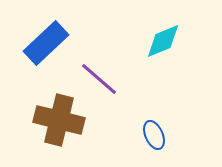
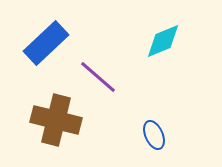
purple line: moved 1 px left, 2 px up
brown cross: moved 3 px left
